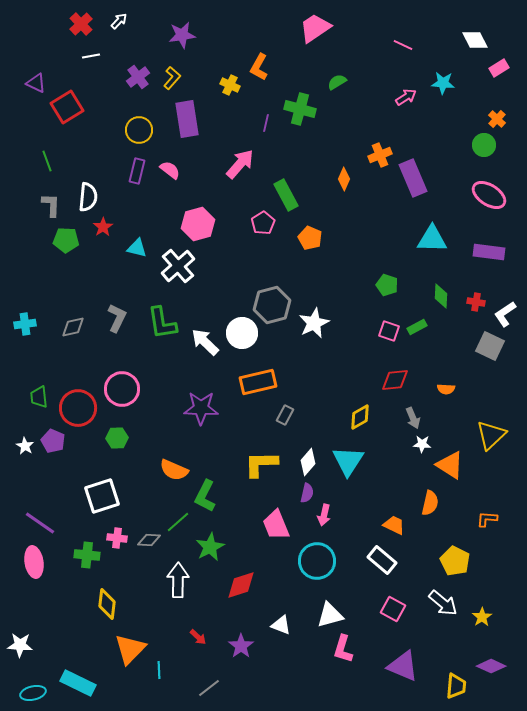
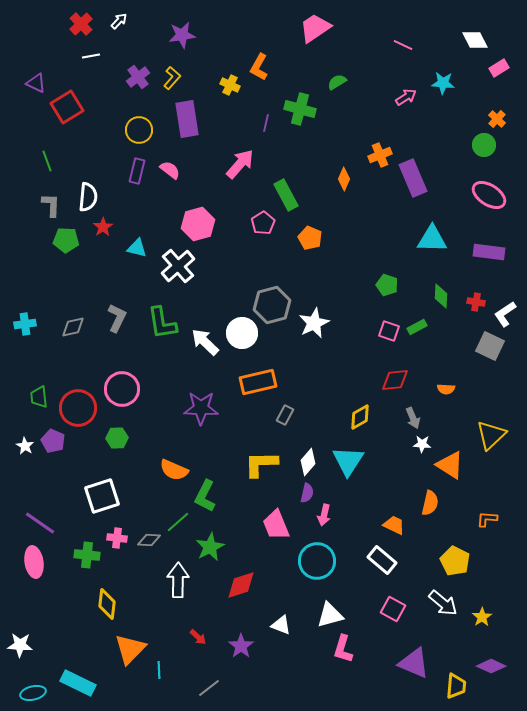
purple triangle at (403, 666): moved 11 px right, 3 px up
